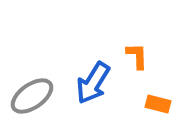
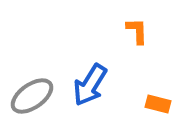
orange L-shape: moved 25 px up
blue arrow: moved 3 px left, 2 px down
